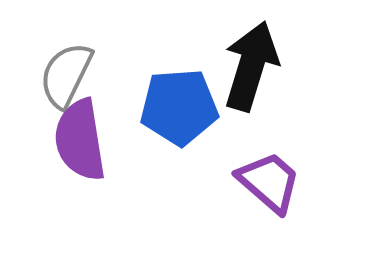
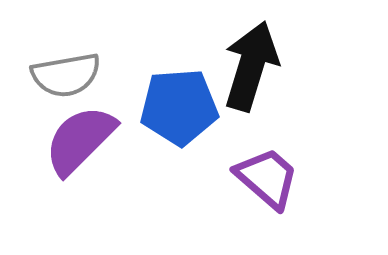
gray semicircle: rotated 126 degrees counterclockwise
purple semicircle: rotated 54 degrees clockwise
purple trapezoid: moved 2 px left, 4 px up
